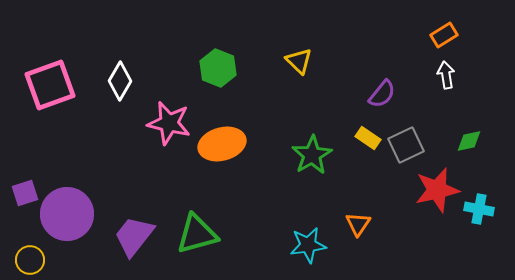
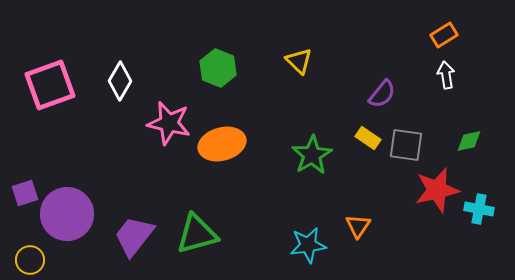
gray square: rotated 33 degrees clockwise
orange triangle: moved 2 px down
